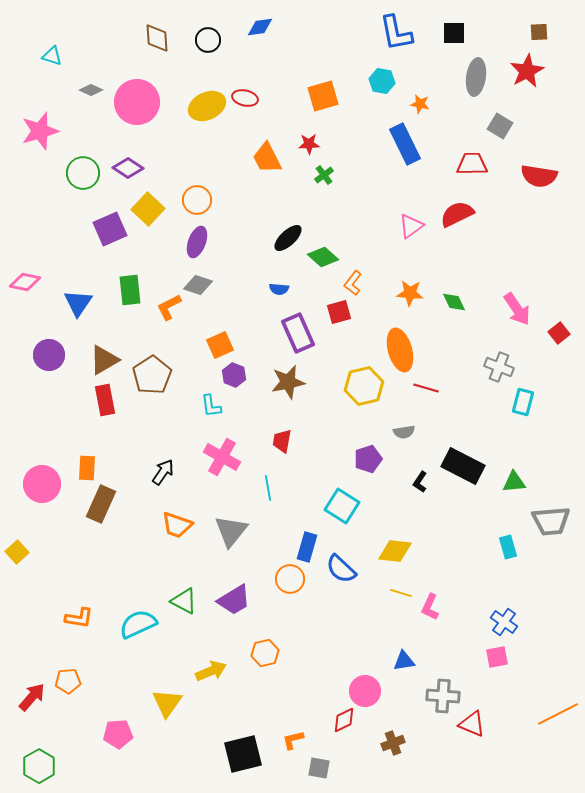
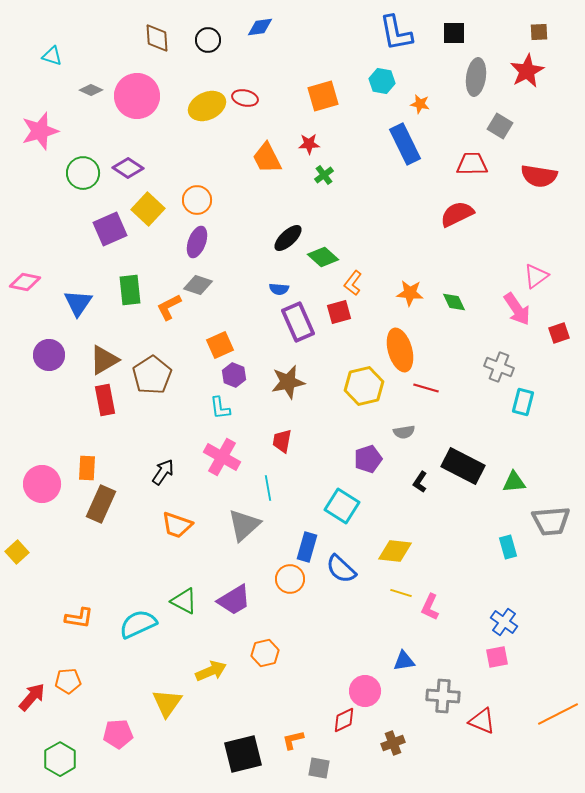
pink circle at (137, 102): moved 6 px up
pink triangle at (411, 226): moved 125 px right, 50 px down
purple rectangle at (298, 333): moved 11 px up
red square at (559, 333): rotated 20 degrees clockwise
cyan L-shape at (211, 406): moved 9 px right, 2 px down
gray triangle at (231, 531): moved 13 px right, 6 px up; rotated 9 degrees clockwise
red triangle at (472, 724): moved 10 px right, 3 px up
green hexagon at (39, 766): moved 21 px right, 7 px up
